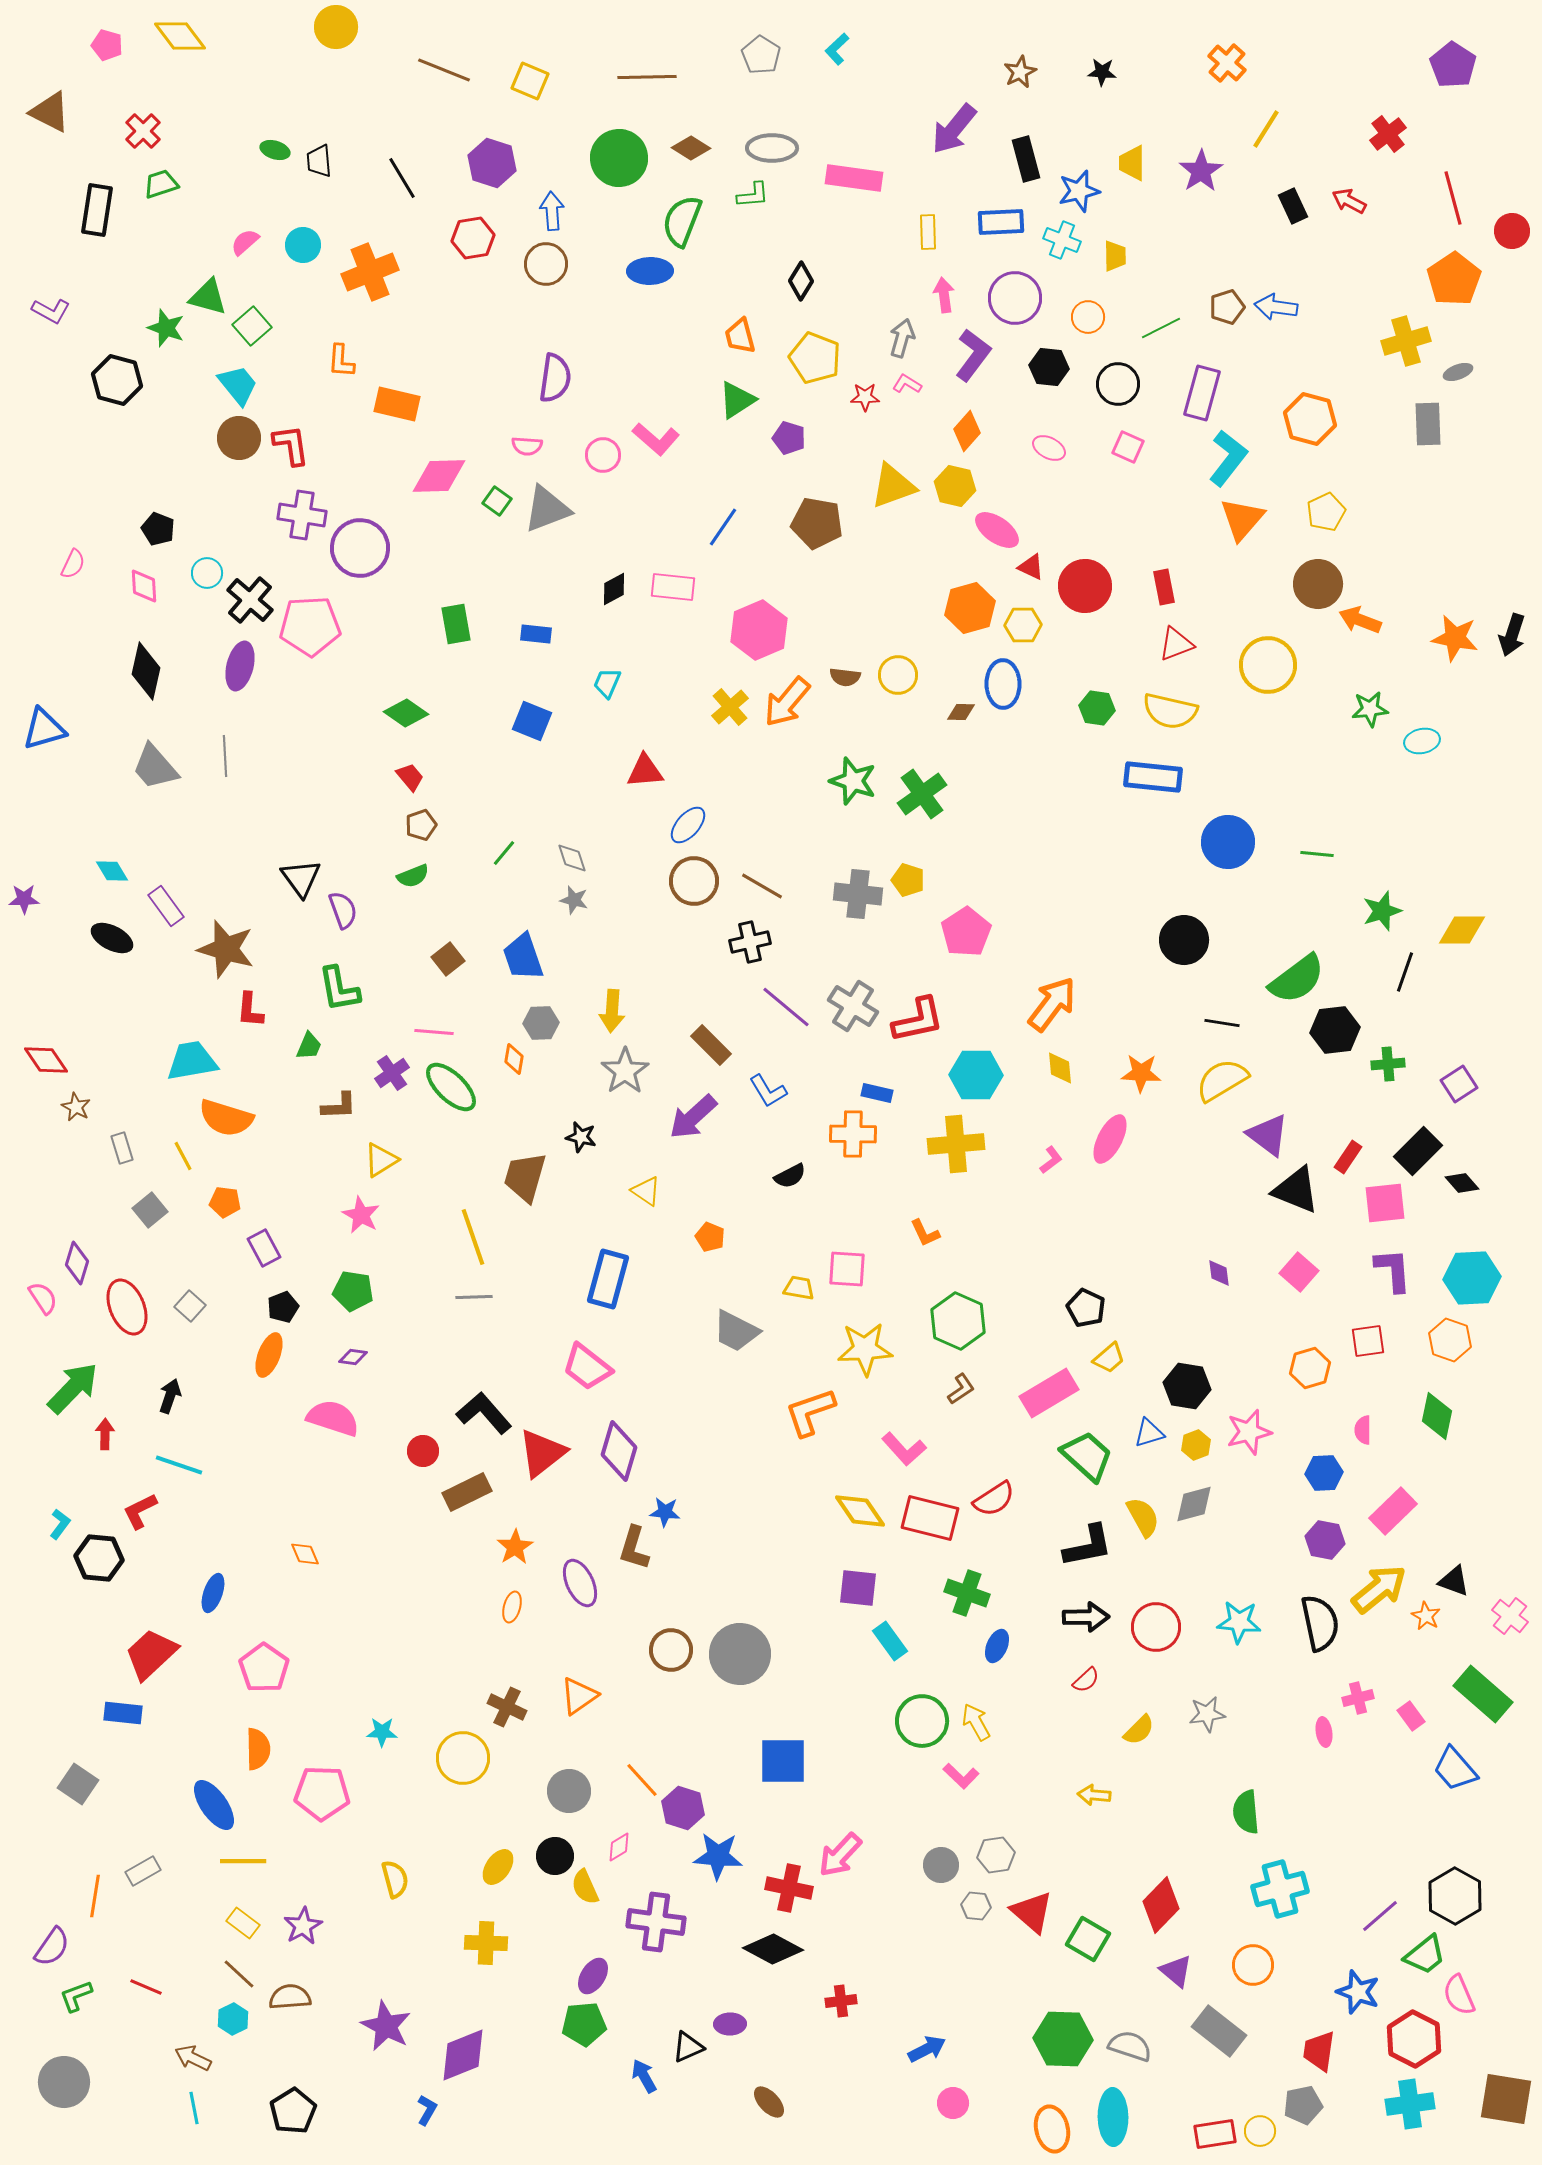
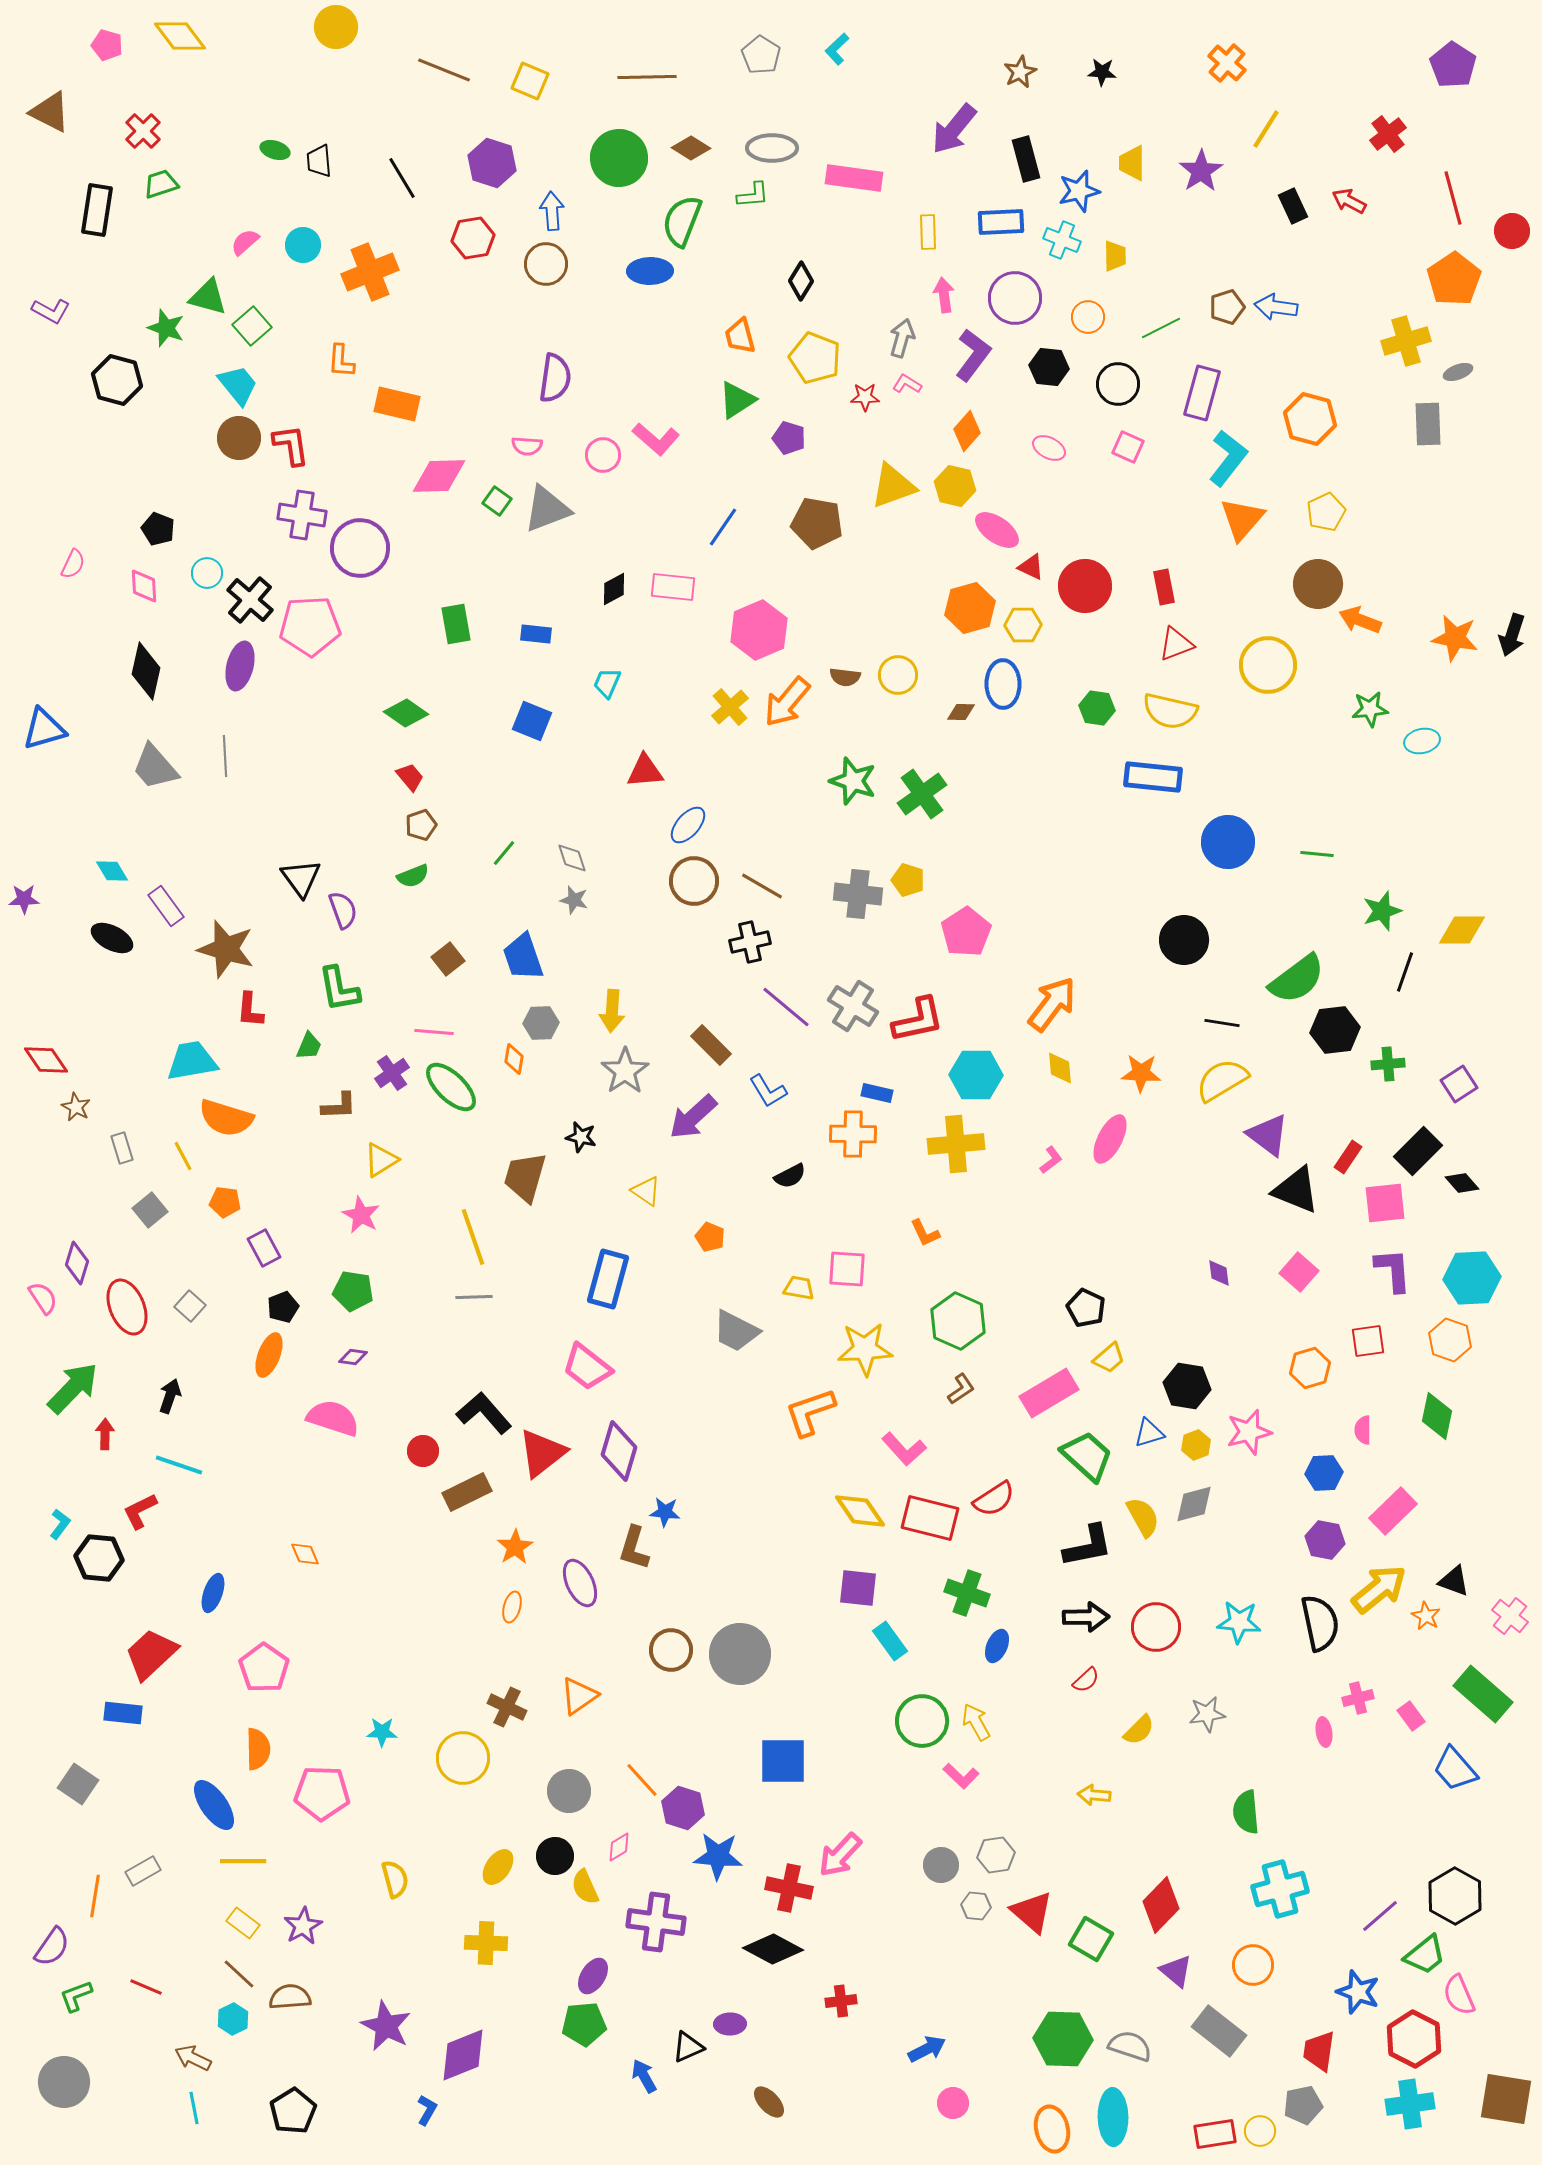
green square at (1088, 1939): moved 3 px right
